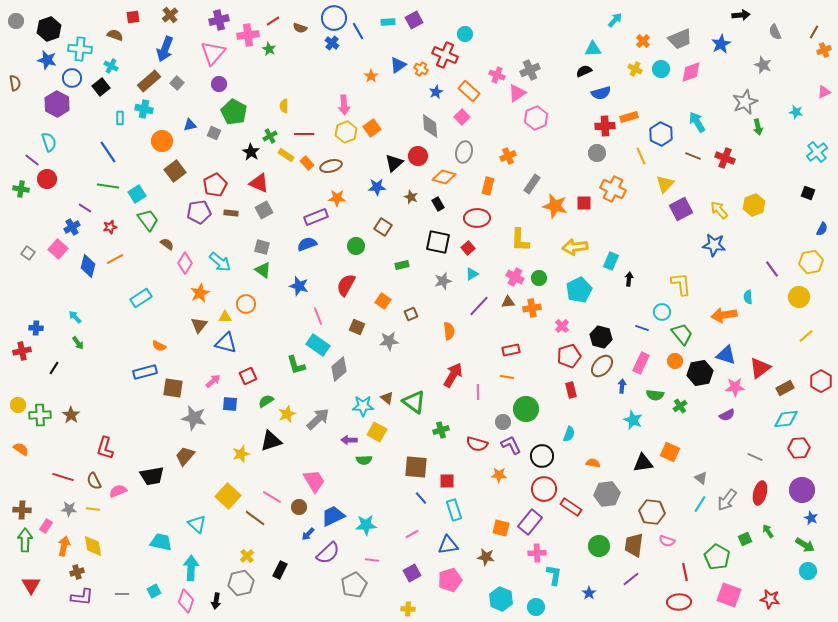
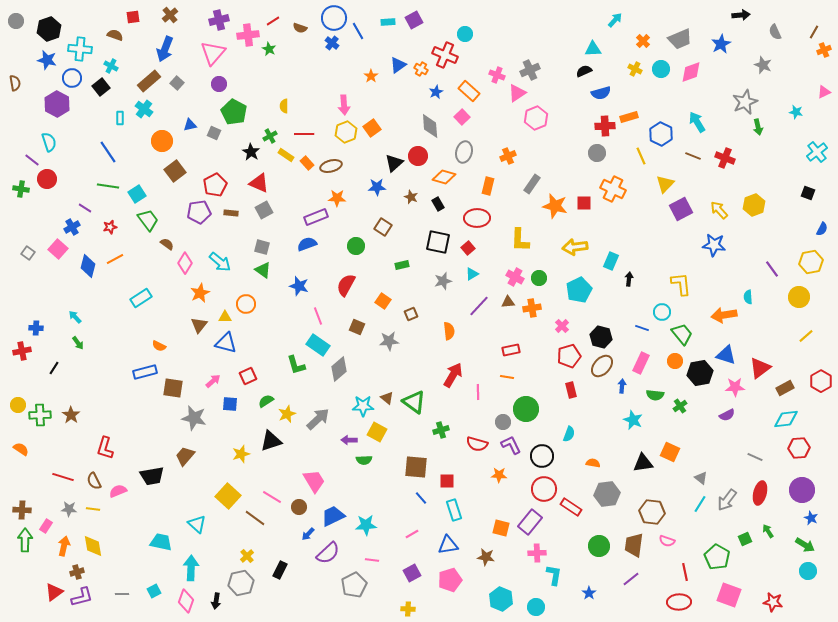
cyan cross at (144, 109): rotated 24 degrees clockwise
red triangle at (31, 585): moved 23 px right, 7 px down; rotated 24 degrees clockwise
purple L-shape at (82, 597): rotated 20 degrees counterclockwise
red star at (770, 599): moved 3 px right, 3 px down
